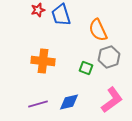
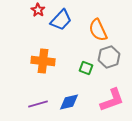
red star: rotated 24 degrees counterclockwise
blue trapezoid: moved 5 px down; rotated 120 degrees counterclockwise
pink L-shape: rotated 16 degrees clockwise
